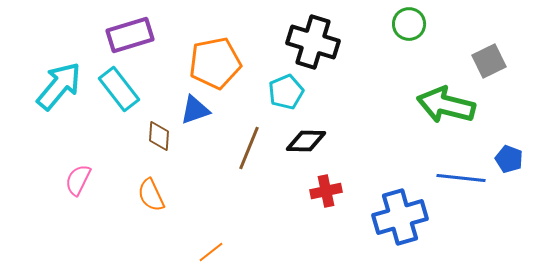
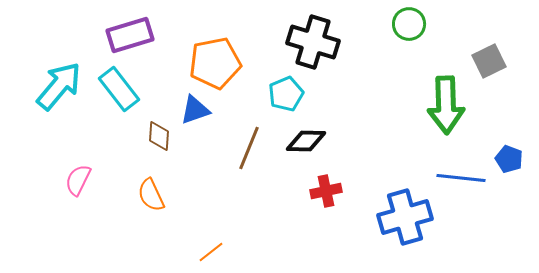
cyan pentagon: moved 2 px down
green arrow: rotated 106 degrees counterclockwise
blue cross: moved 5 px right
